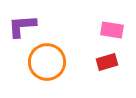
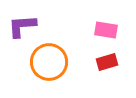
pink rectangle: moved 6 px left
orange circle: moved 2 px right
